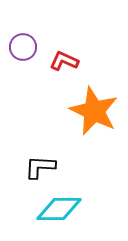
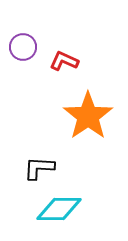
orange star: moved 6 px left, 5 px down; rotated 12 degrees clockwise
black L-shape: moved 1 px left, 1 px down
